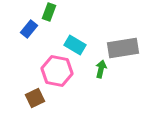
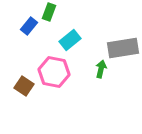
blue rectangle: moved 3 px up
cyan rectangle: moved 5 px left, 5 px up; rotated 70 degrees counterclockwise
pink hexagon: moved 3 px left, 1 px down
brown square: moved 11 px left, 12 px up; rotated 30 degrees counterclockwise
